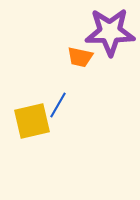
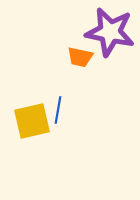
purple star: rotated 12 degrees clockwise
blue line: moved 5 px down; rotated 20 degrees counterclockwise
